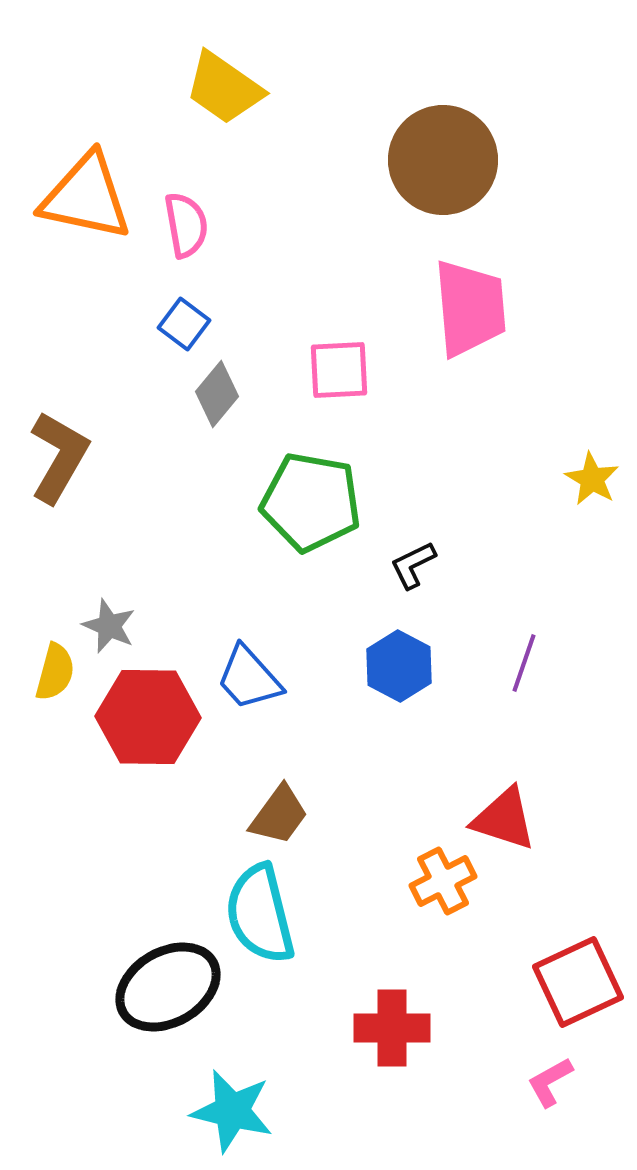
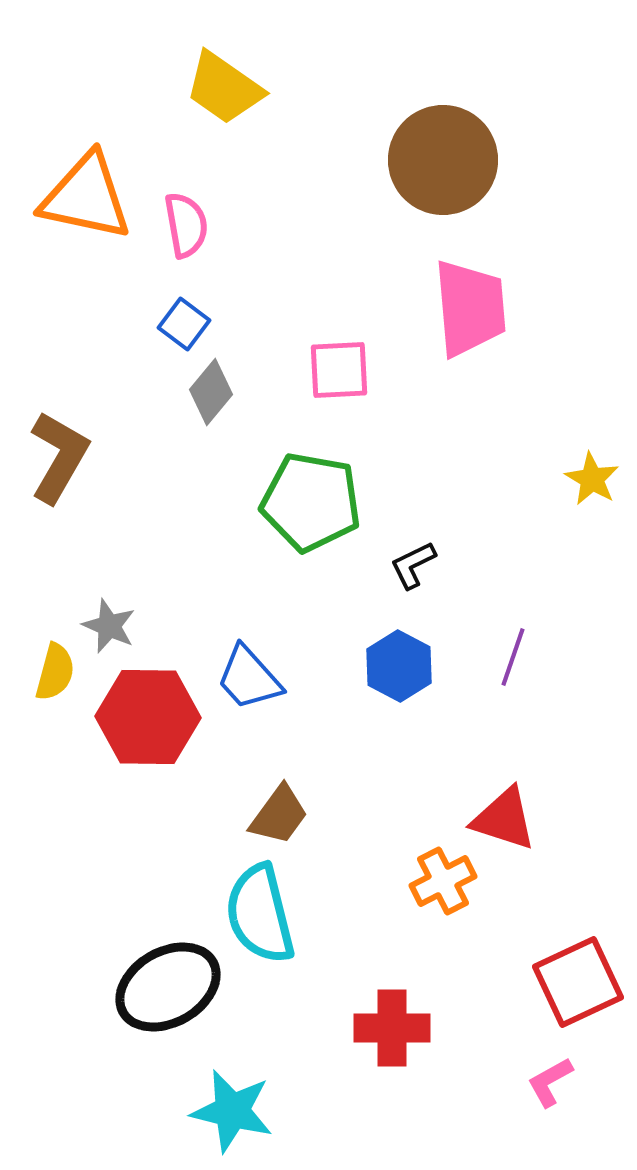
gray diamond: moved 6 px left, 2 px up
purple line: moved 11 px left, 6 px up
